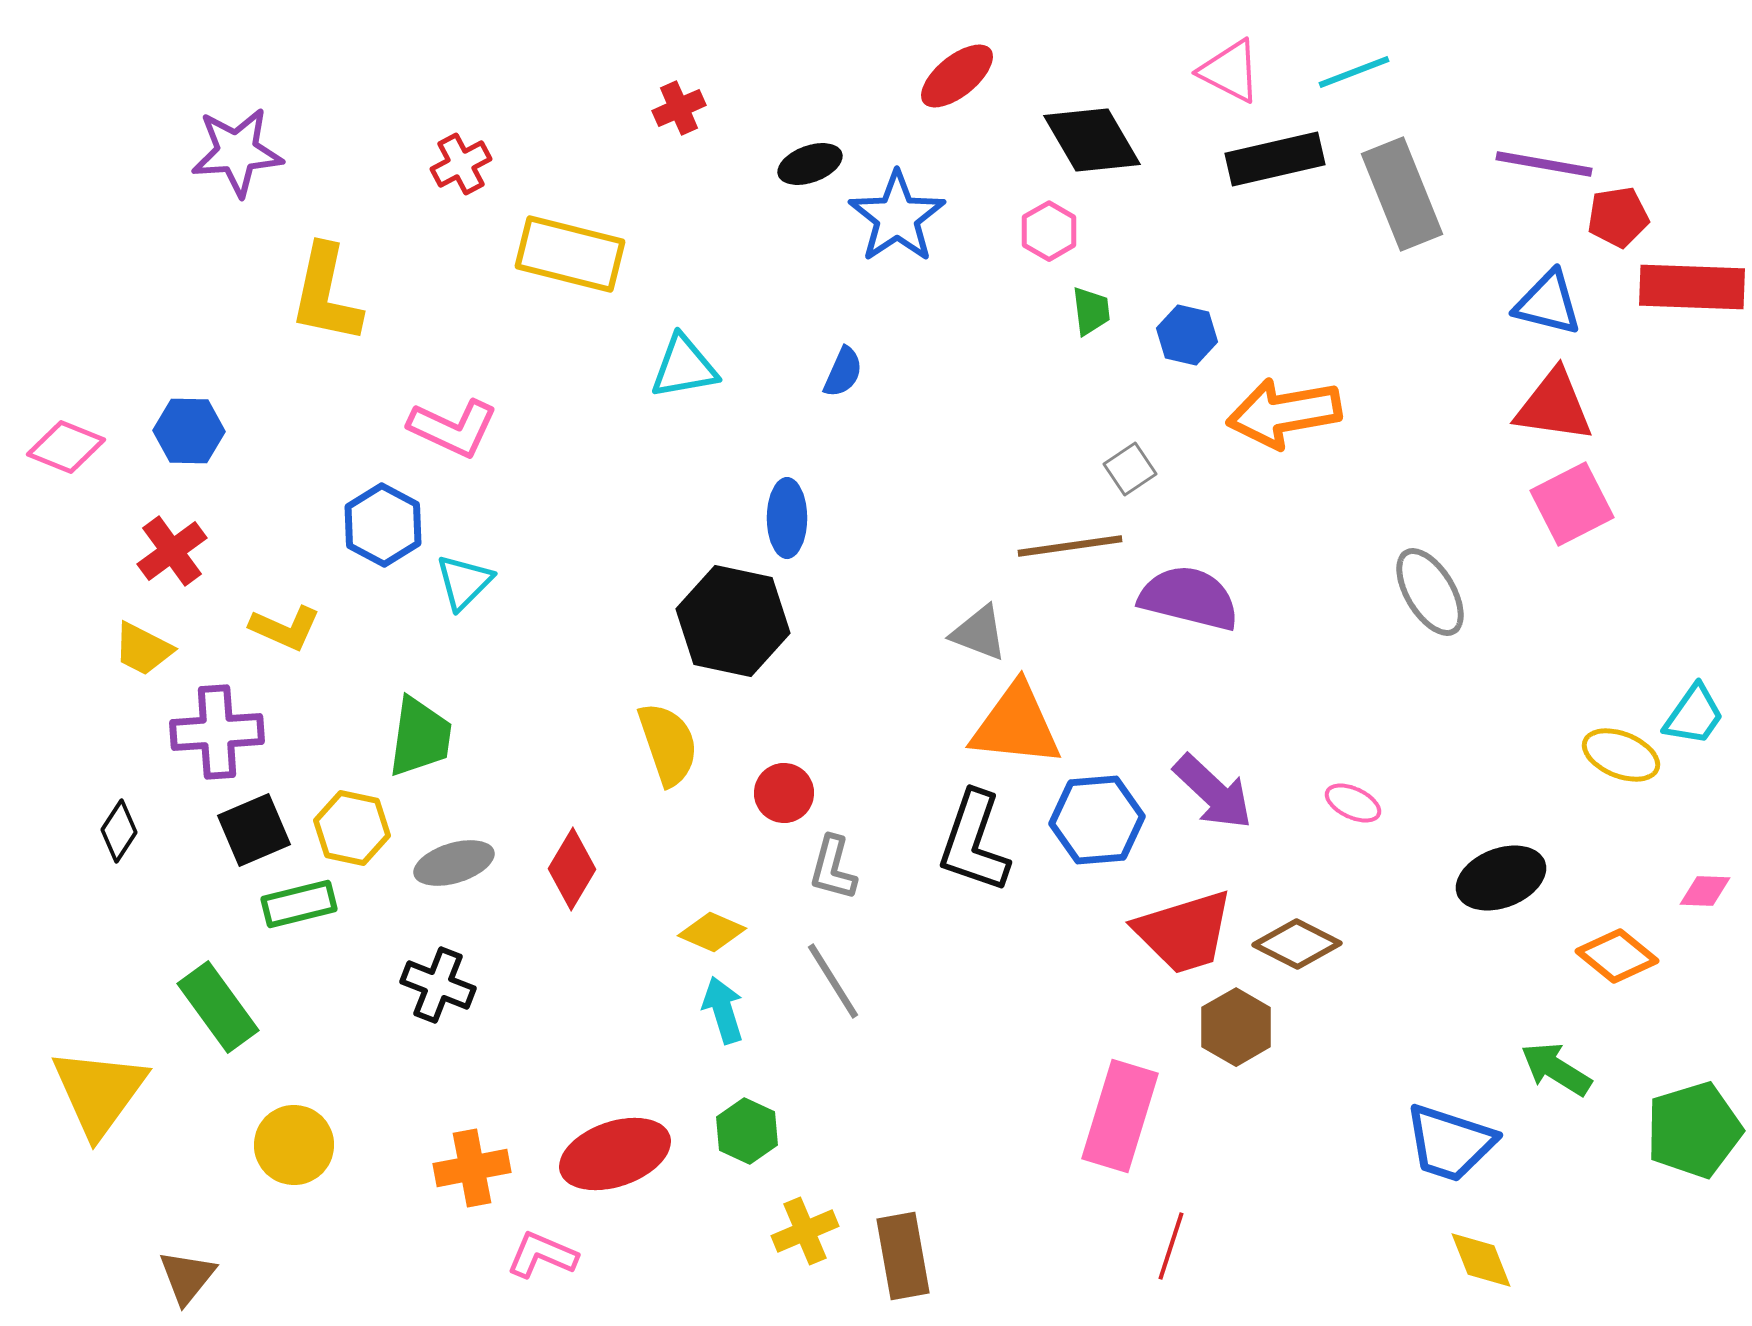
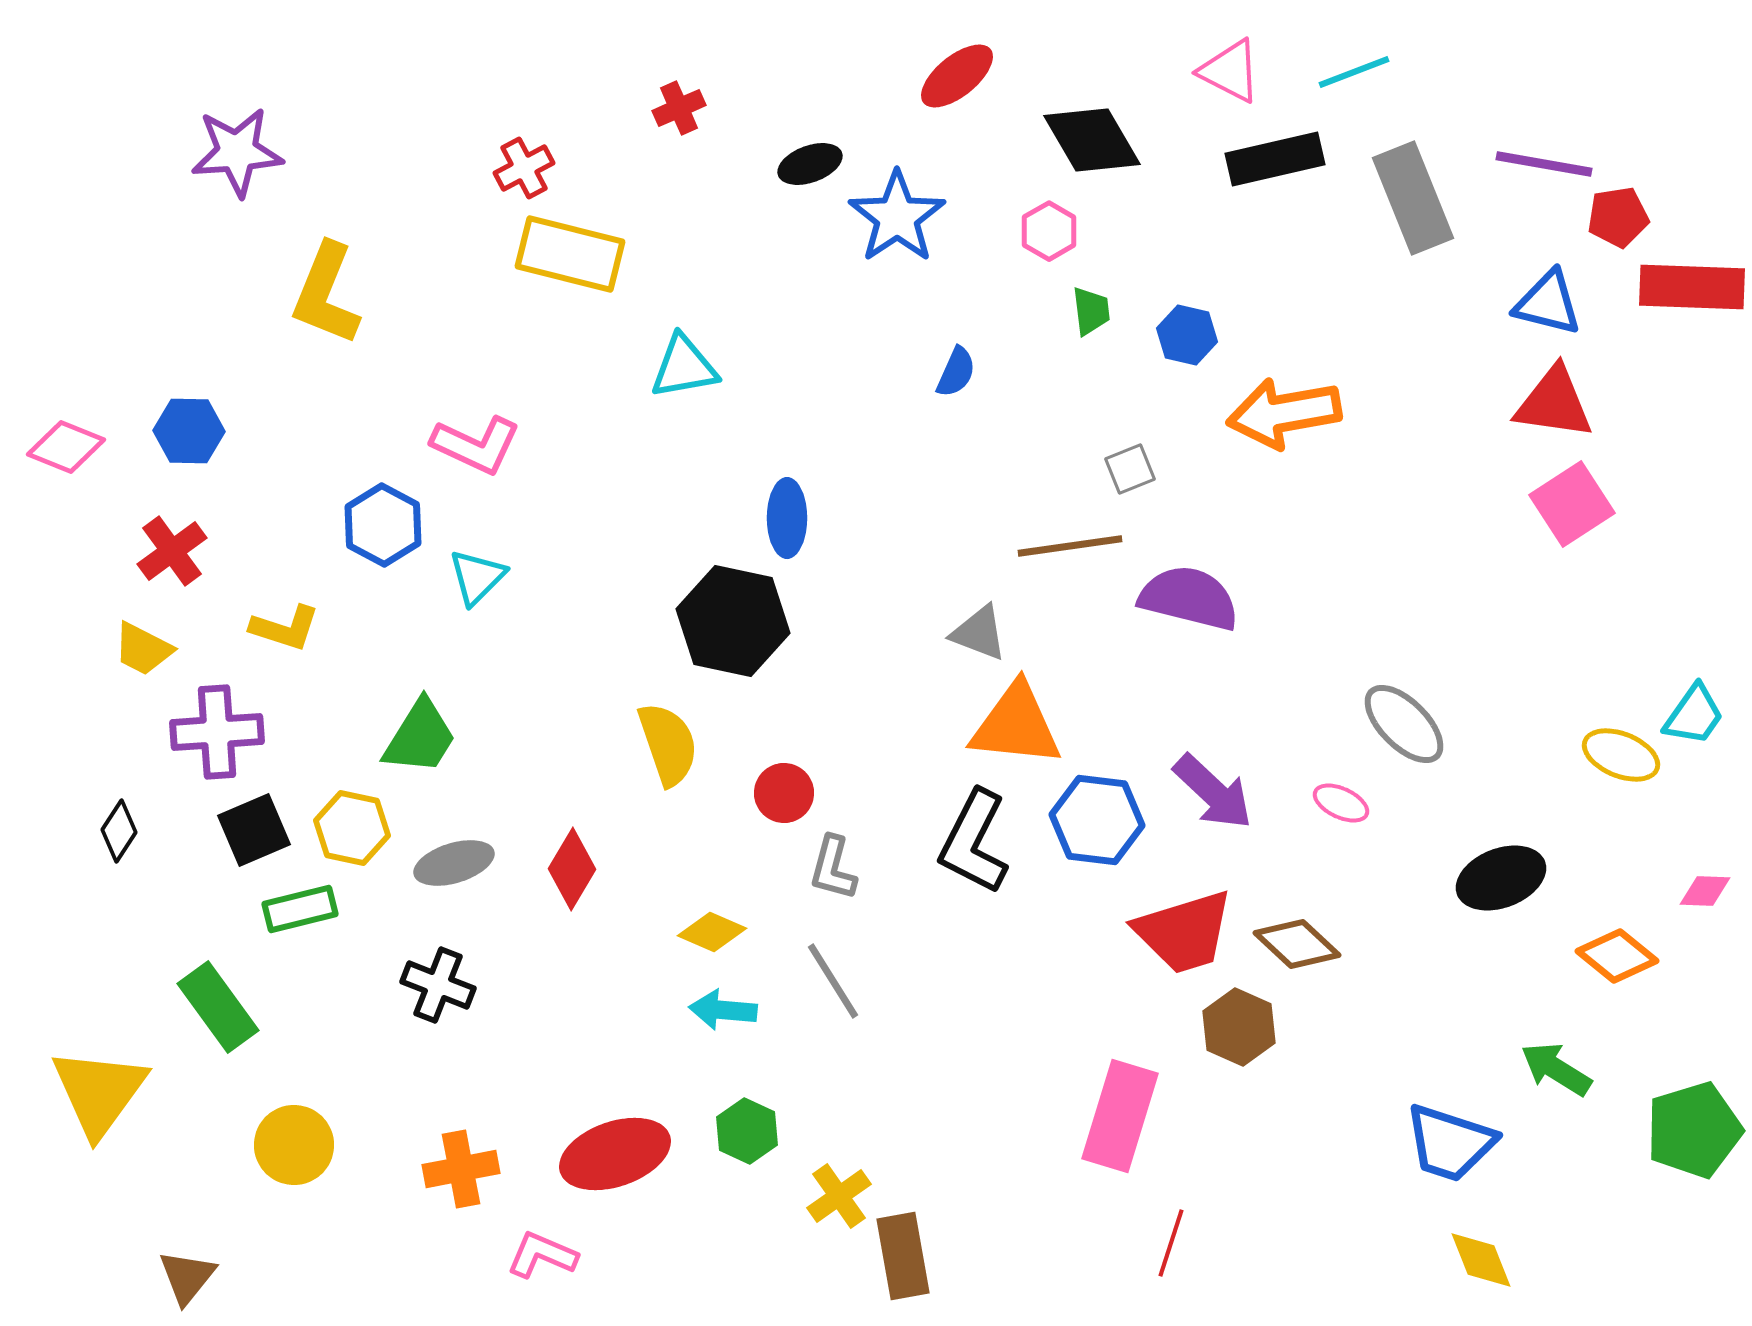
red cross at (461, 164): moved 63 px right, 4 px down
gray rectangle at (1402, 194): moved 11 px right, 4 px down
yellow L-shape at (326, 294): rotated 10 degrees clockwise
blue semicircle at (843, 372): moved 113 px right
red triangle at (1554, 406): moved 3 px up
pink L-shape at (453, 428): moved 23 px right, 17 px down
gray square at (1130, 469): rotated 12 degrees clockwise
pink square at (1572, 504): rotated 6 degrees counterclockwise
cyan triangle at (464, 582): moved 13 px right, 5 px up
gray ellipse at (1430, 592): moved 26 px left, 132 px down; rotated 14 degrees counterclockwise
yellow L-shape at (285, 628): rotated 6 degrees counterclockwise
green trapezoid at (420, 737): rotated 24 degrees clockwise
pink ellipse at (1353, 803): moved 12 px left
blue hexagon at (1097, 820): rotated 12 degrees clockwise
black L-shape at (974, 842): rotated 8 degrees clockwise
green rectangle at (299, 904): moved 1 px right, 5 px down
brown diamond at (1297, 944): rotated 16 degrees clockwise
cyan arrow at (723, 1010): rotated 68 degrees counterclockwise
brown hexagon at (1236, 1027): moved 3 px right; rotated 6 degrees counterclockwise
orange cross at (472, 1168): moved 11 px left, 1 px down
yellow cross at (805, 1231): moved 34 px right, 35 px up; rotated 12 degrees counterclockwise
red line at (1171, 1246): moved 3 px up
